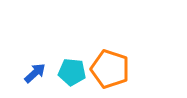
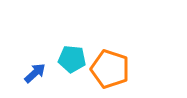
cyan pentagon: moved 13 px up
